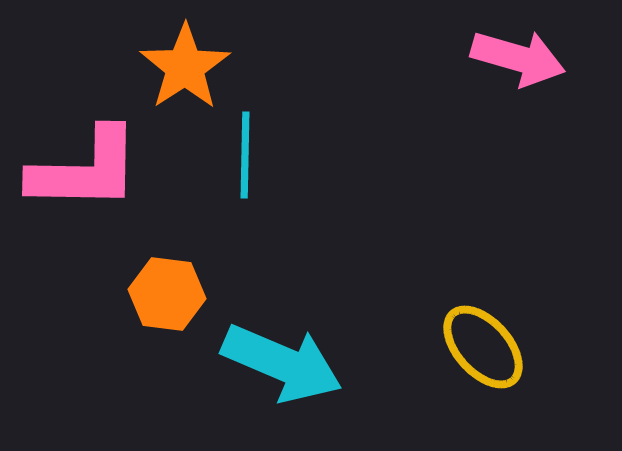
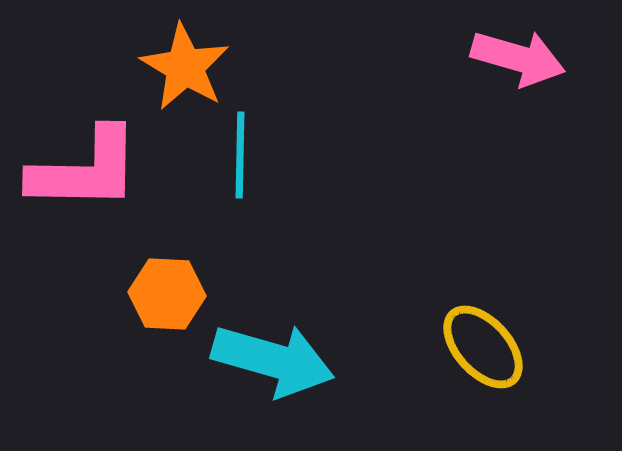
orange star: rotated 8 degrees counterclockwise
cyan line: moved 5 px left
orange hexagon: rotated 4 degrees counterclockwise
cyan arrow: moved 9 px left, 3 px up; rotated 7 degrees counterclockwise
